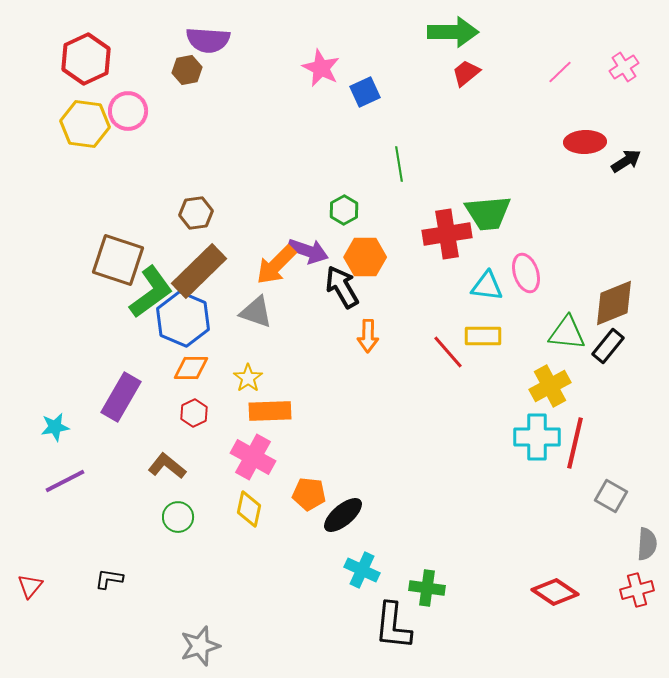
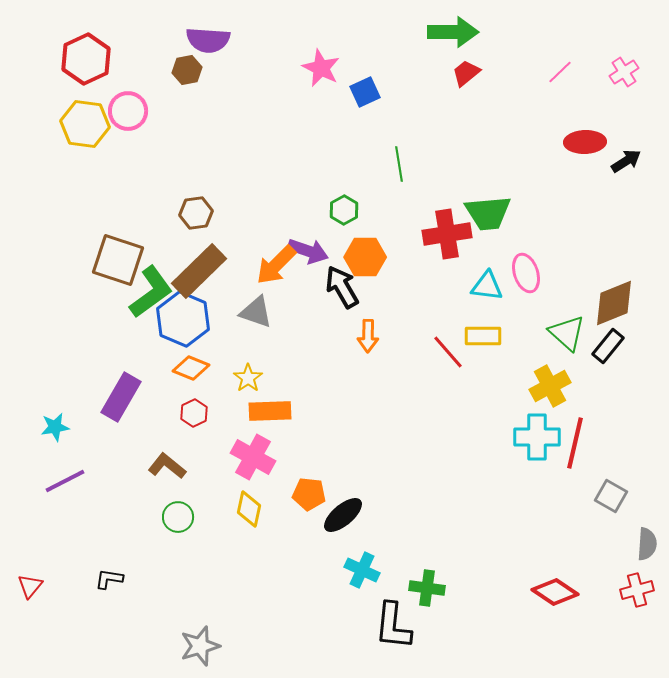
pink cross at (624, 67): moved 5 px down
green triangle at (567, 333): rotated 36 degrees clockwise
orange diamond at (191, 368): rotated 21 degrees clockwise
